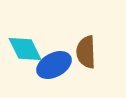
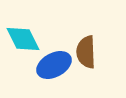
cyan diamond: moved 2 px left, 10 px up
